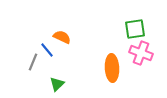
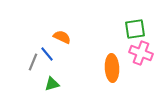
blue line: moved 4 px down
green triangle: moved 5 px left; rotated 28 degrees clockwise
